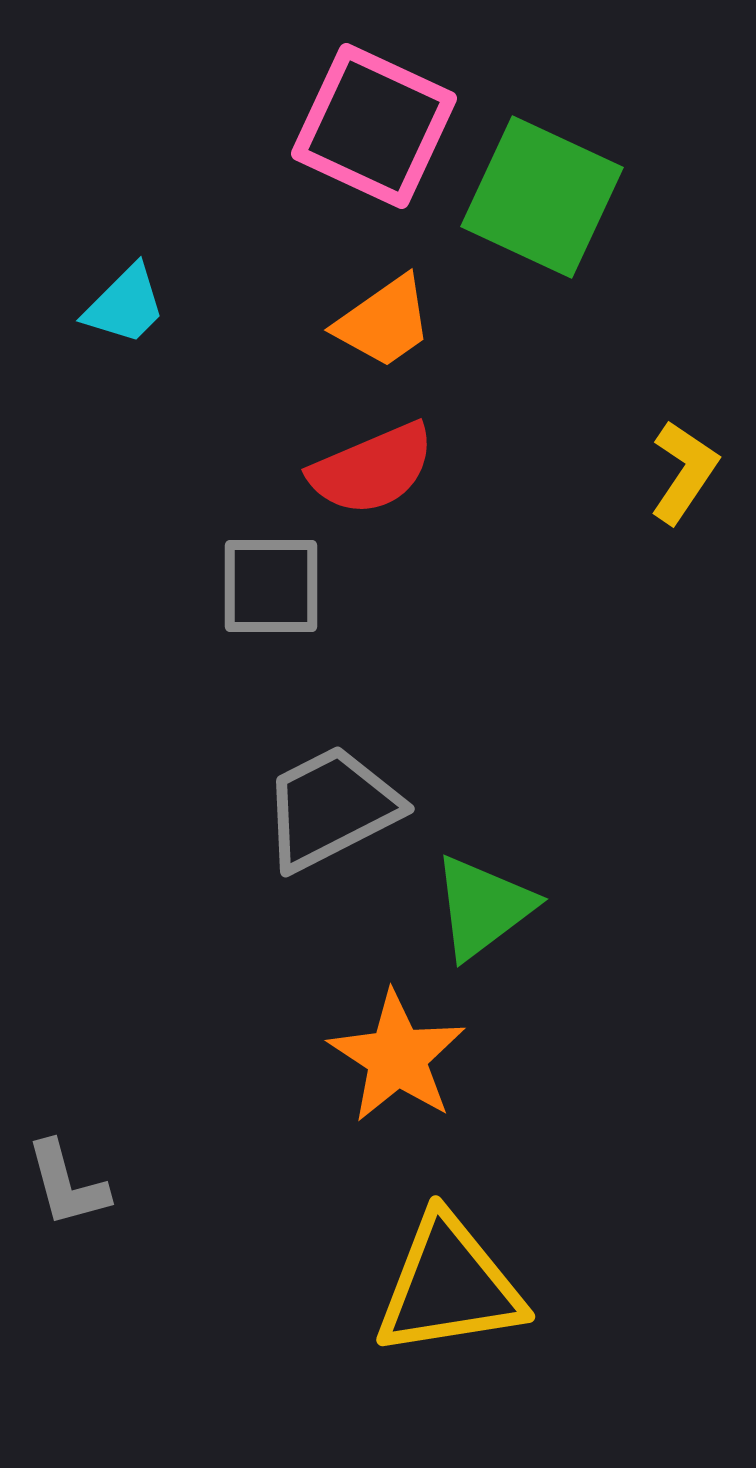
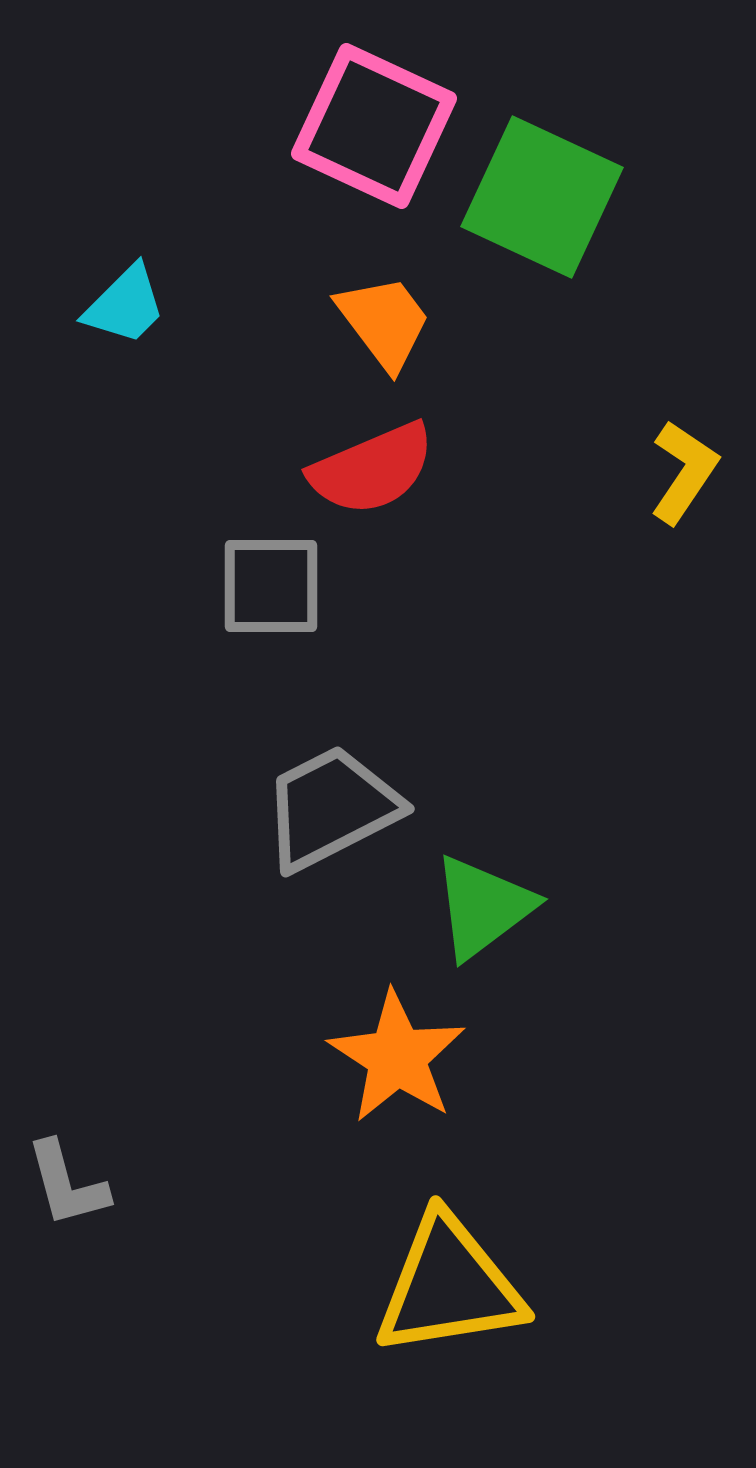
orange trapezoid: rotated 92 degrees counterclockwise
